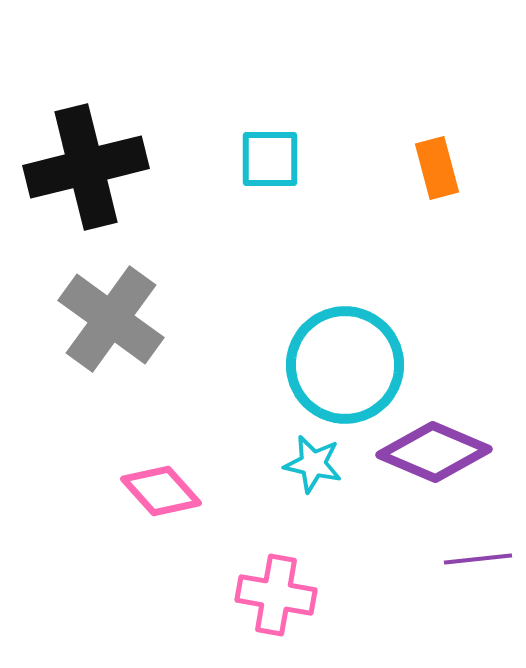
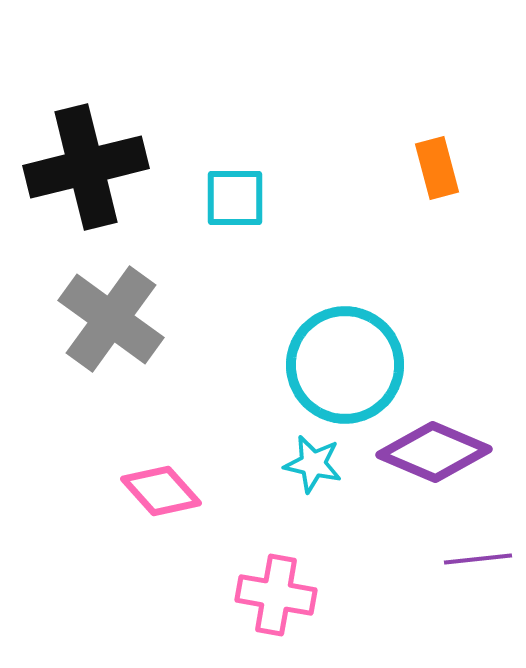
cyan square: moved 35 px left, 39 px down
